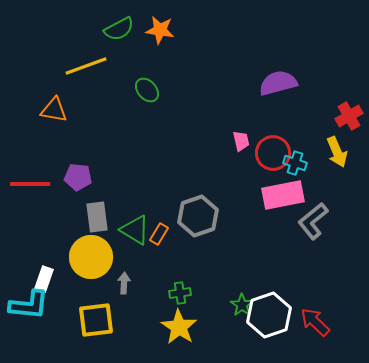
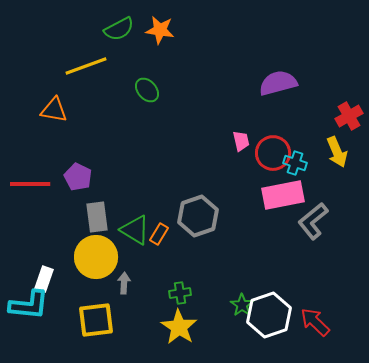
purple pentagon: rotated 20 degrees clockwise
yellow circle: moved 5 px right
